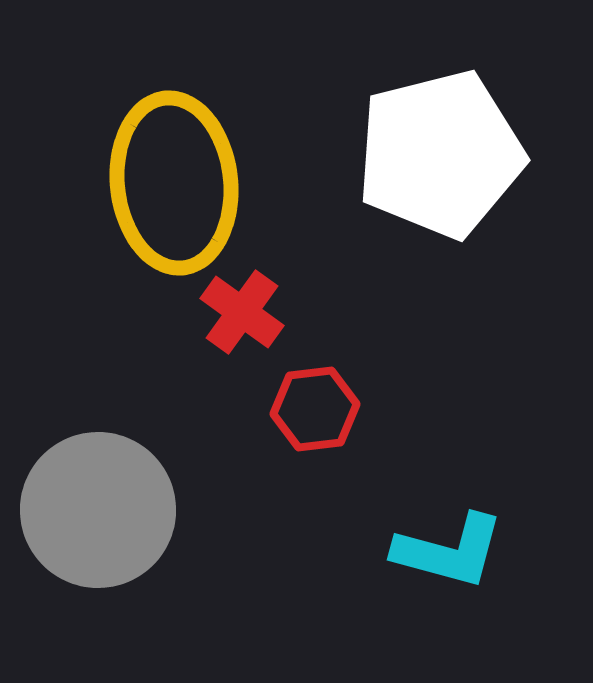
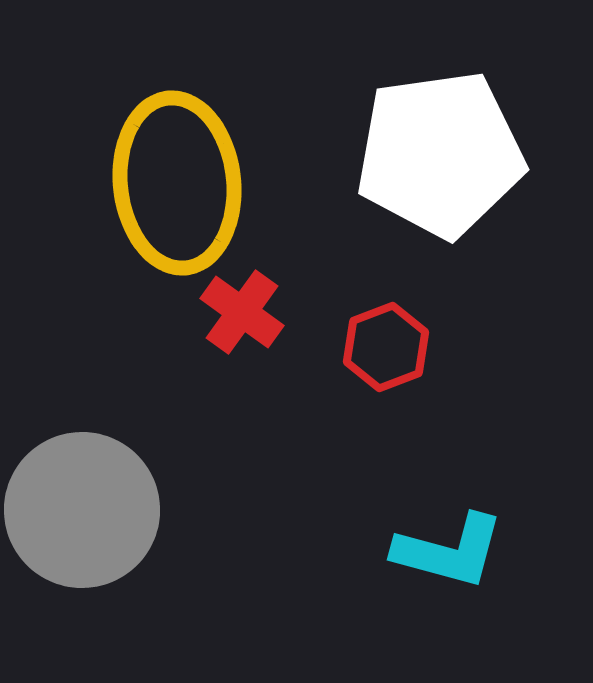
white pentagon: rotated 6 degrees clockwise
yellow ellipse: moved 3 px right
red hexagon: moved 71 px right, 62 px up; rotated 14 degrees counterclockwise
gray circle: moved 16 px left
